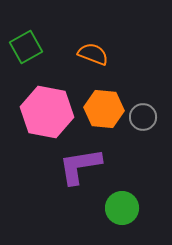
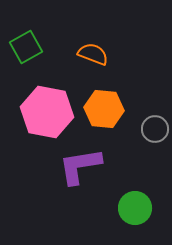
gray circle: moved 12 px right, 12 px down
green circle: moved 13 px right
